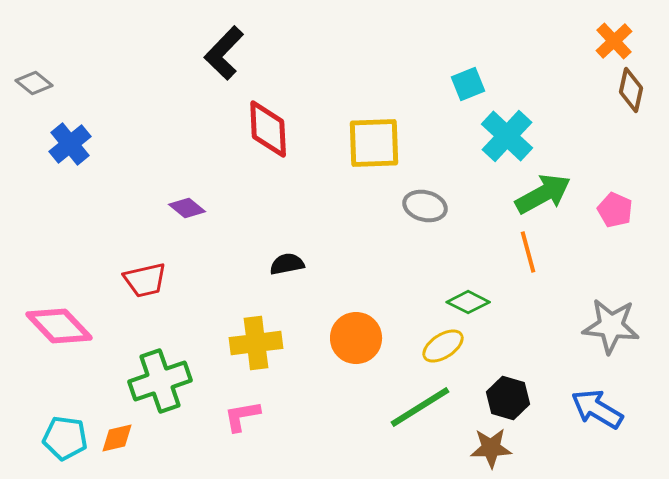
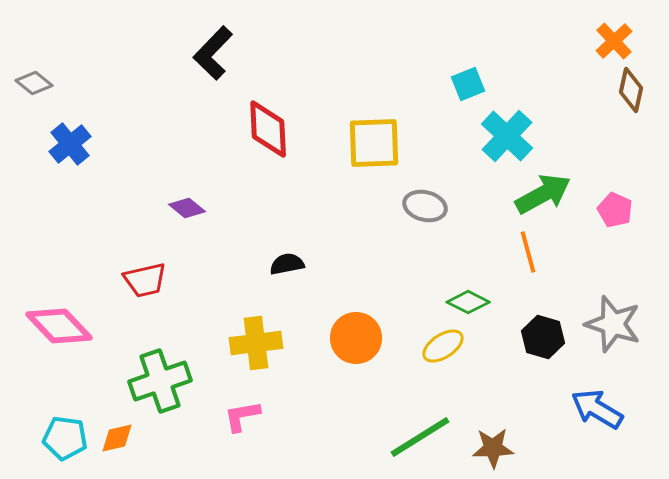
black L-shape: moved 11 px left
gray star: moved 2 px right, 2 px up; rotated 12 degrees clockwise
black hexagon: moved 35 px right, 61 px up
green line: moved 30 px down
brown star: moved 2 px right
